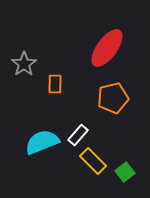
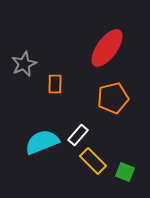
gray star: rotated 10 degrees clockwise
green square: rotated 30 degrees counterclockwise
